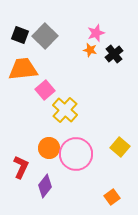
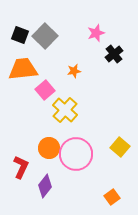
orange star: moved 16 px left, 21 px down; rotated 24 degrees counterclockwise
